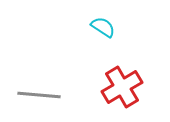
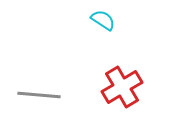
cyan semicircle: moved 7 px up
